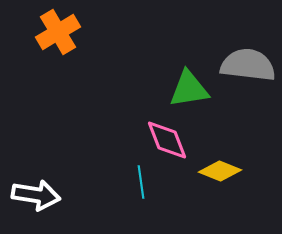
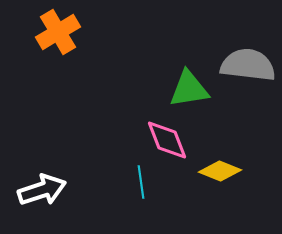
white arrow: moved 6 px right, 5 px up; rotated 27 degrees counterclockwise
